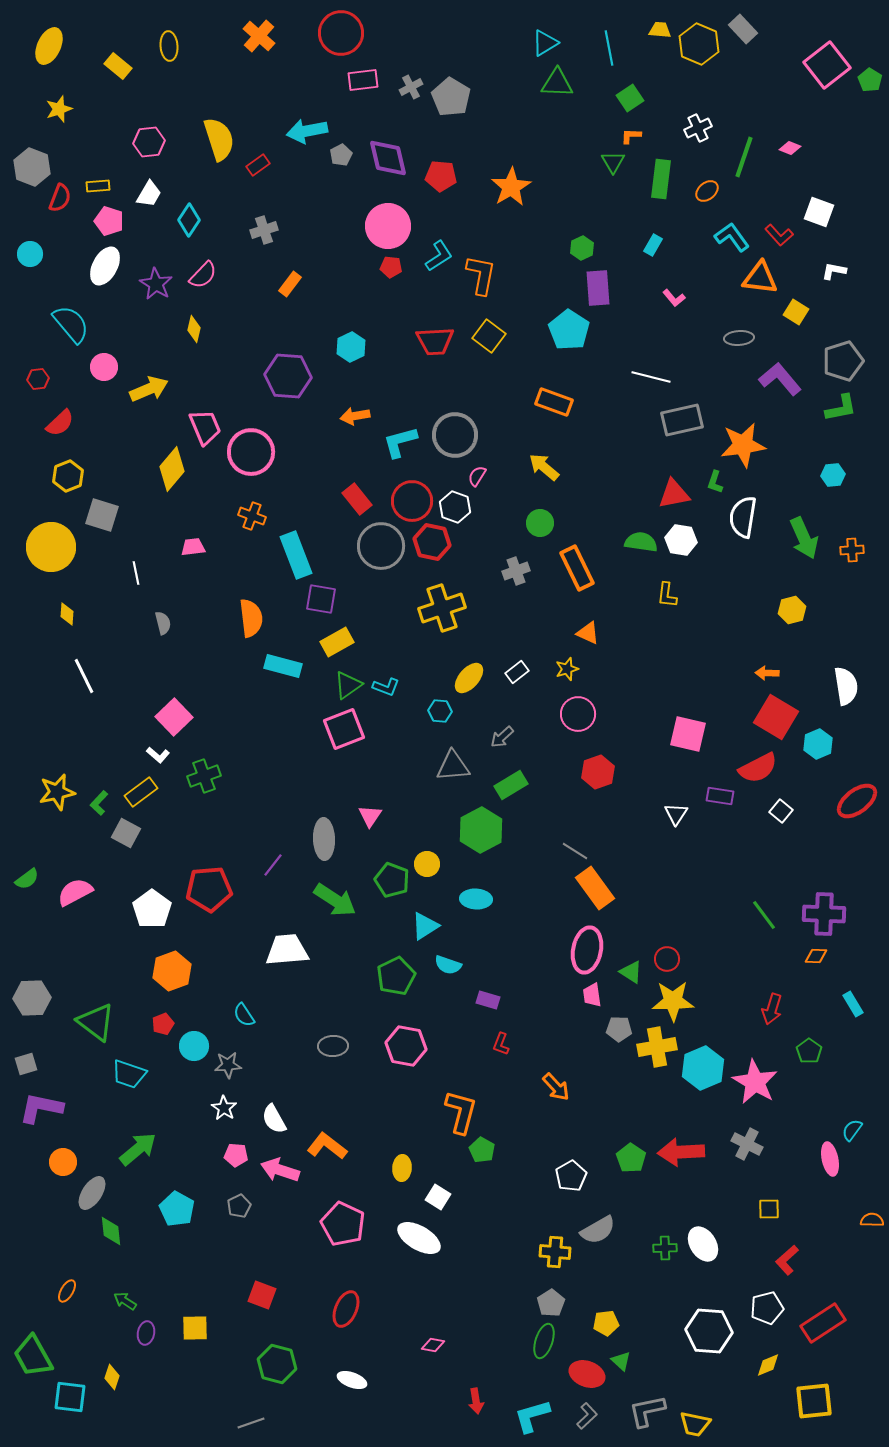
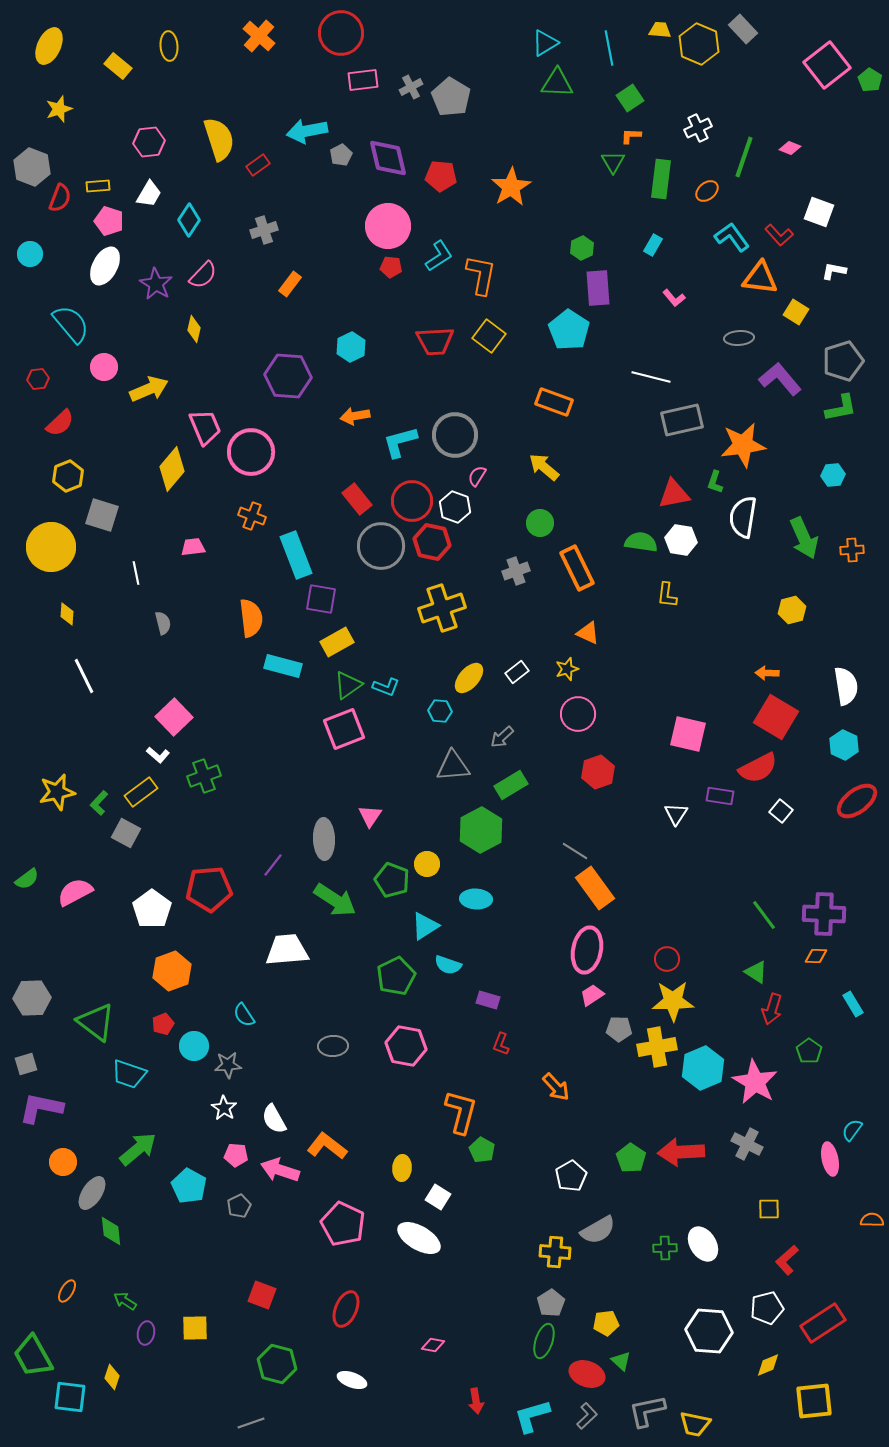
cyan hexagon at (818, 744): moved 26 px right, 1 px down; rotated 12 degrees counterclockwise
green triangle at (631, 972): moved 125 px right
pink trapezoid at (592, 995): rotated 65 degrees clockwise
cyan pentagon at (177, 1209): moved 12 px right, 23 px up
